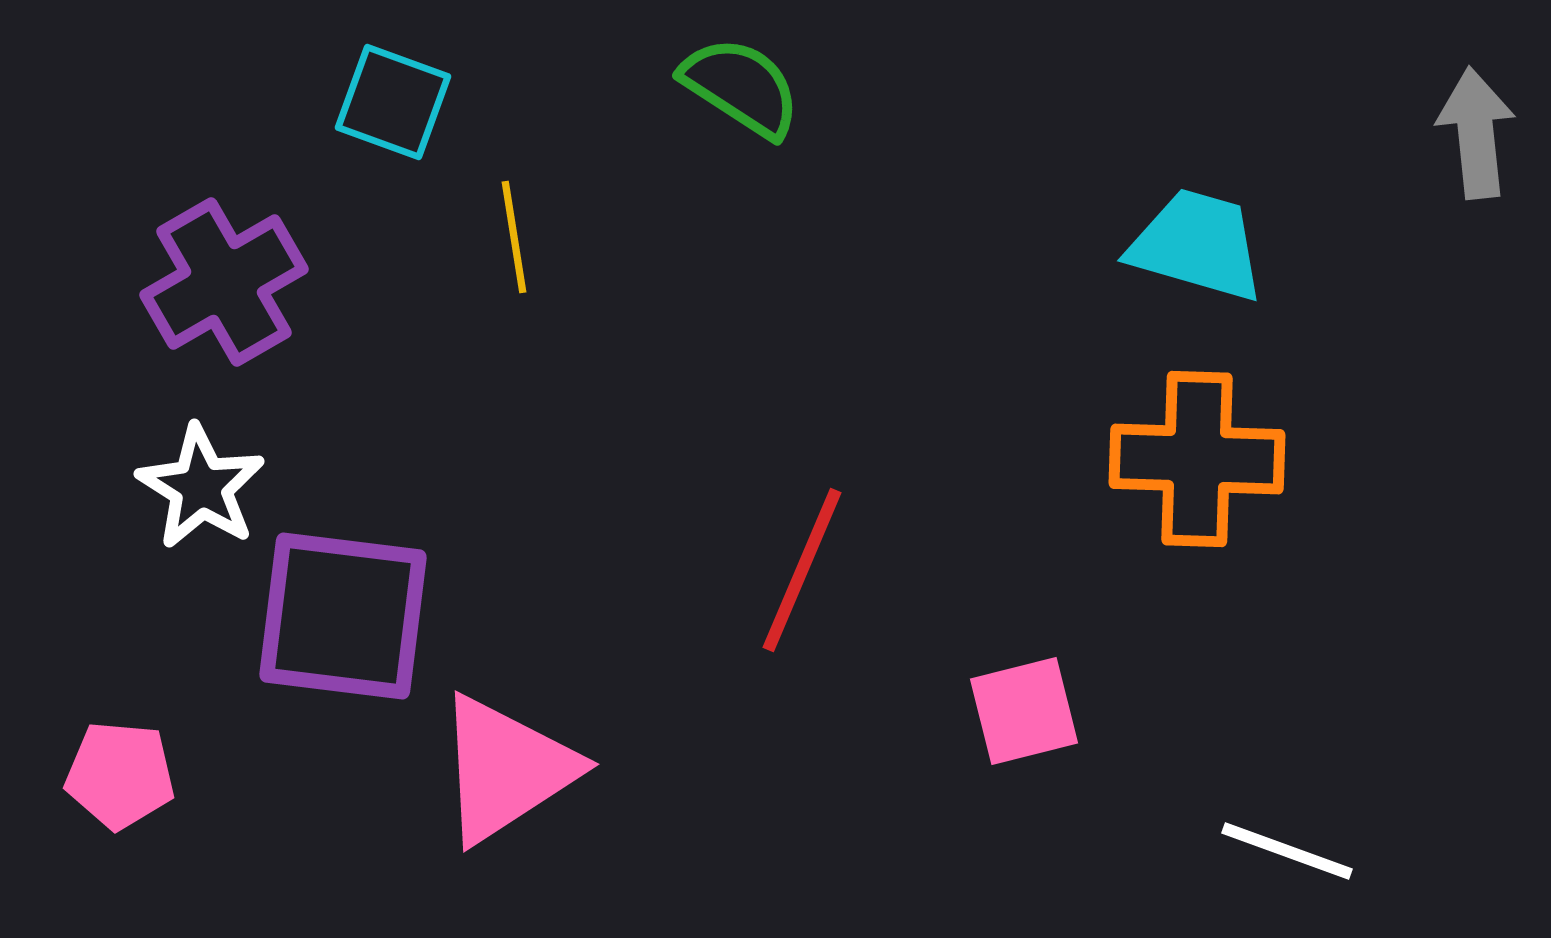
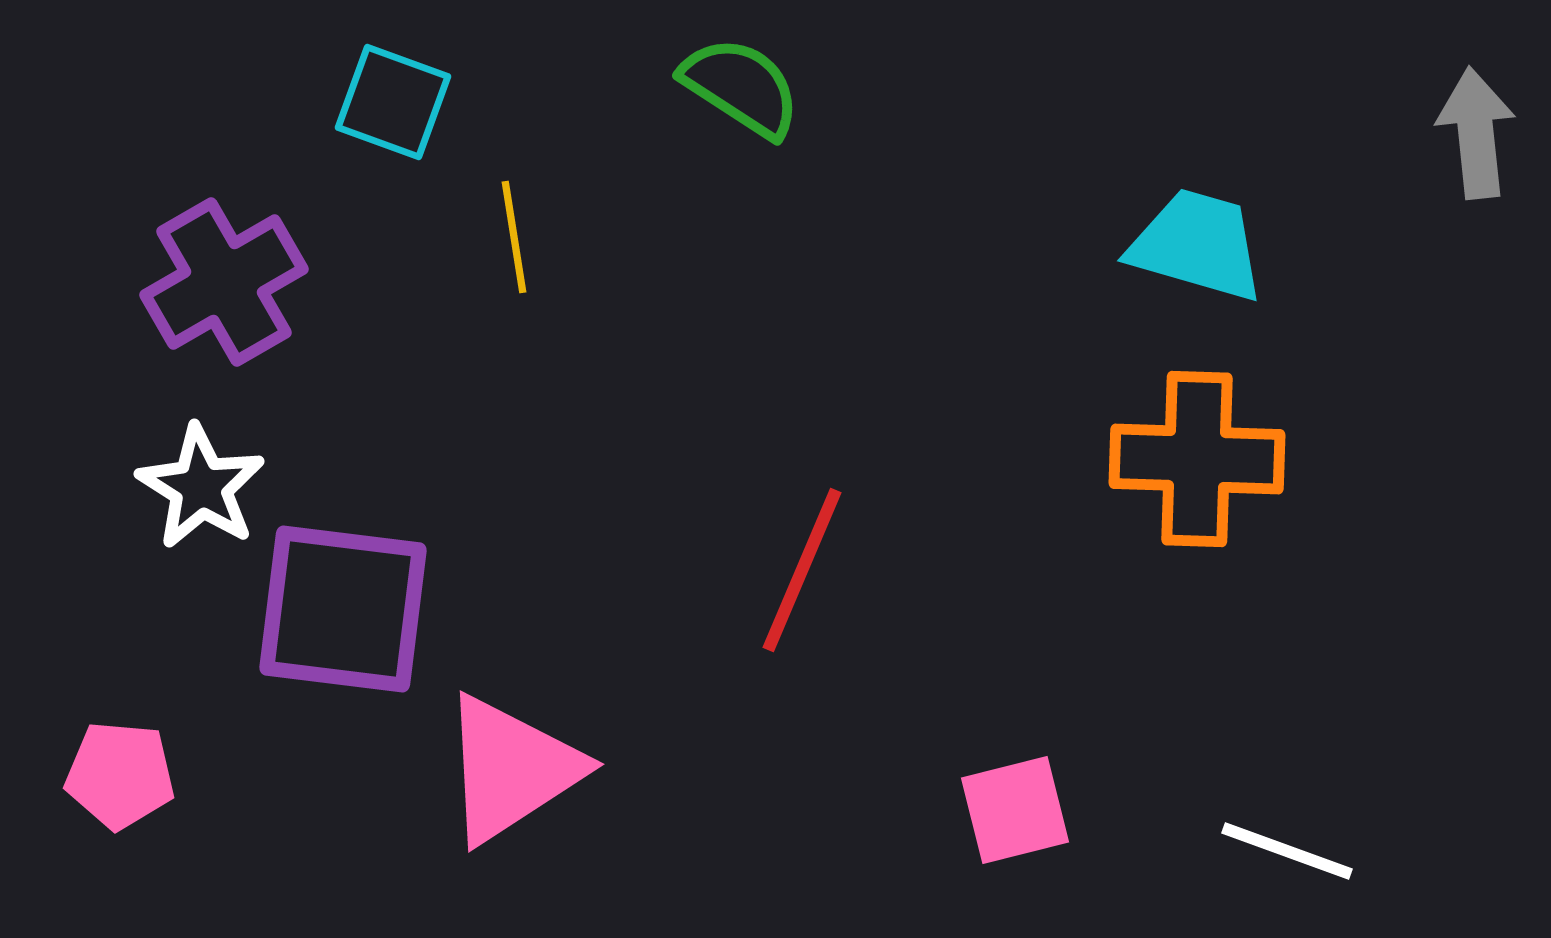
purple square: moved 7 px up
pink square: moved 9 px left, 99 px down
pink triangle: moved 5 px right
